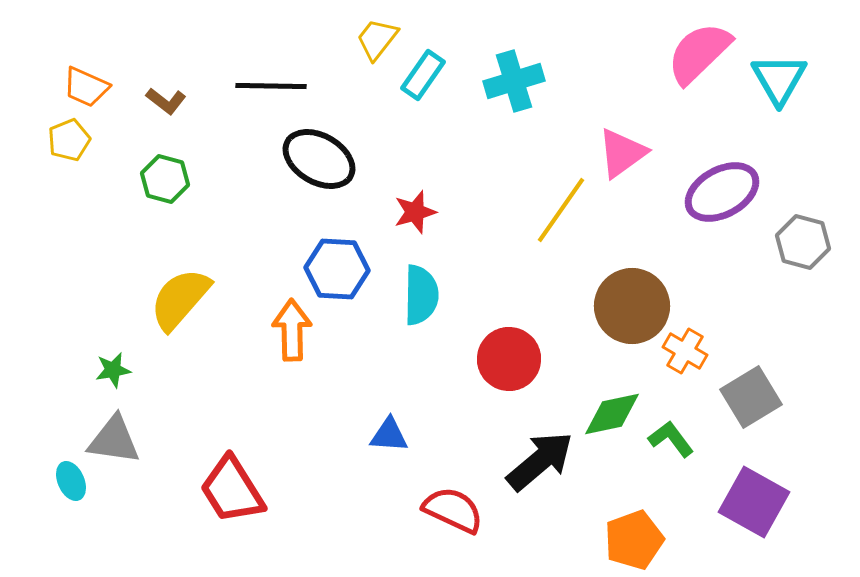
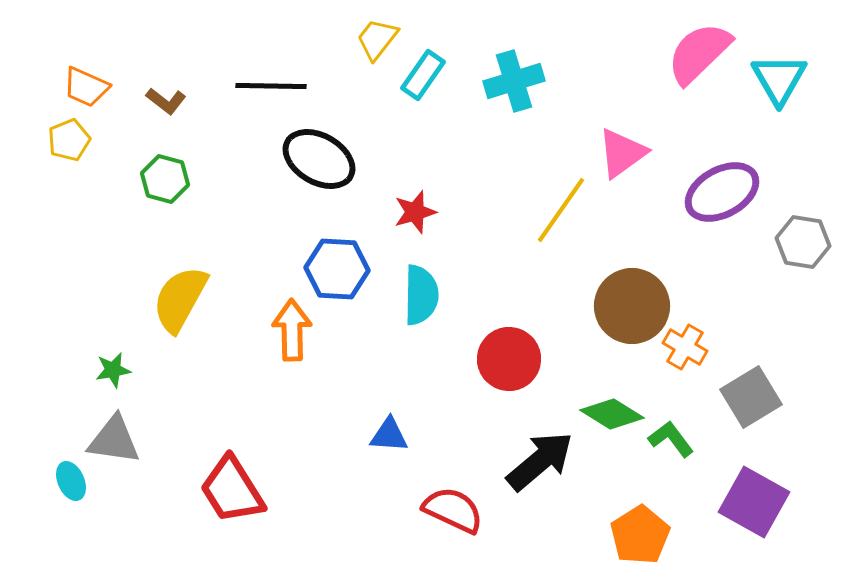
gray hexagon: rotated 6 degrees counterclockwise
yellow semicircle: rotated 12 degrees counterclockwise
orange cross: moved 4 px up
green diamond: rotated 44 degrees clockwise
orange pentagon: moved 6 px right, 5 px up; rotated 12 degrees counterclockwise
